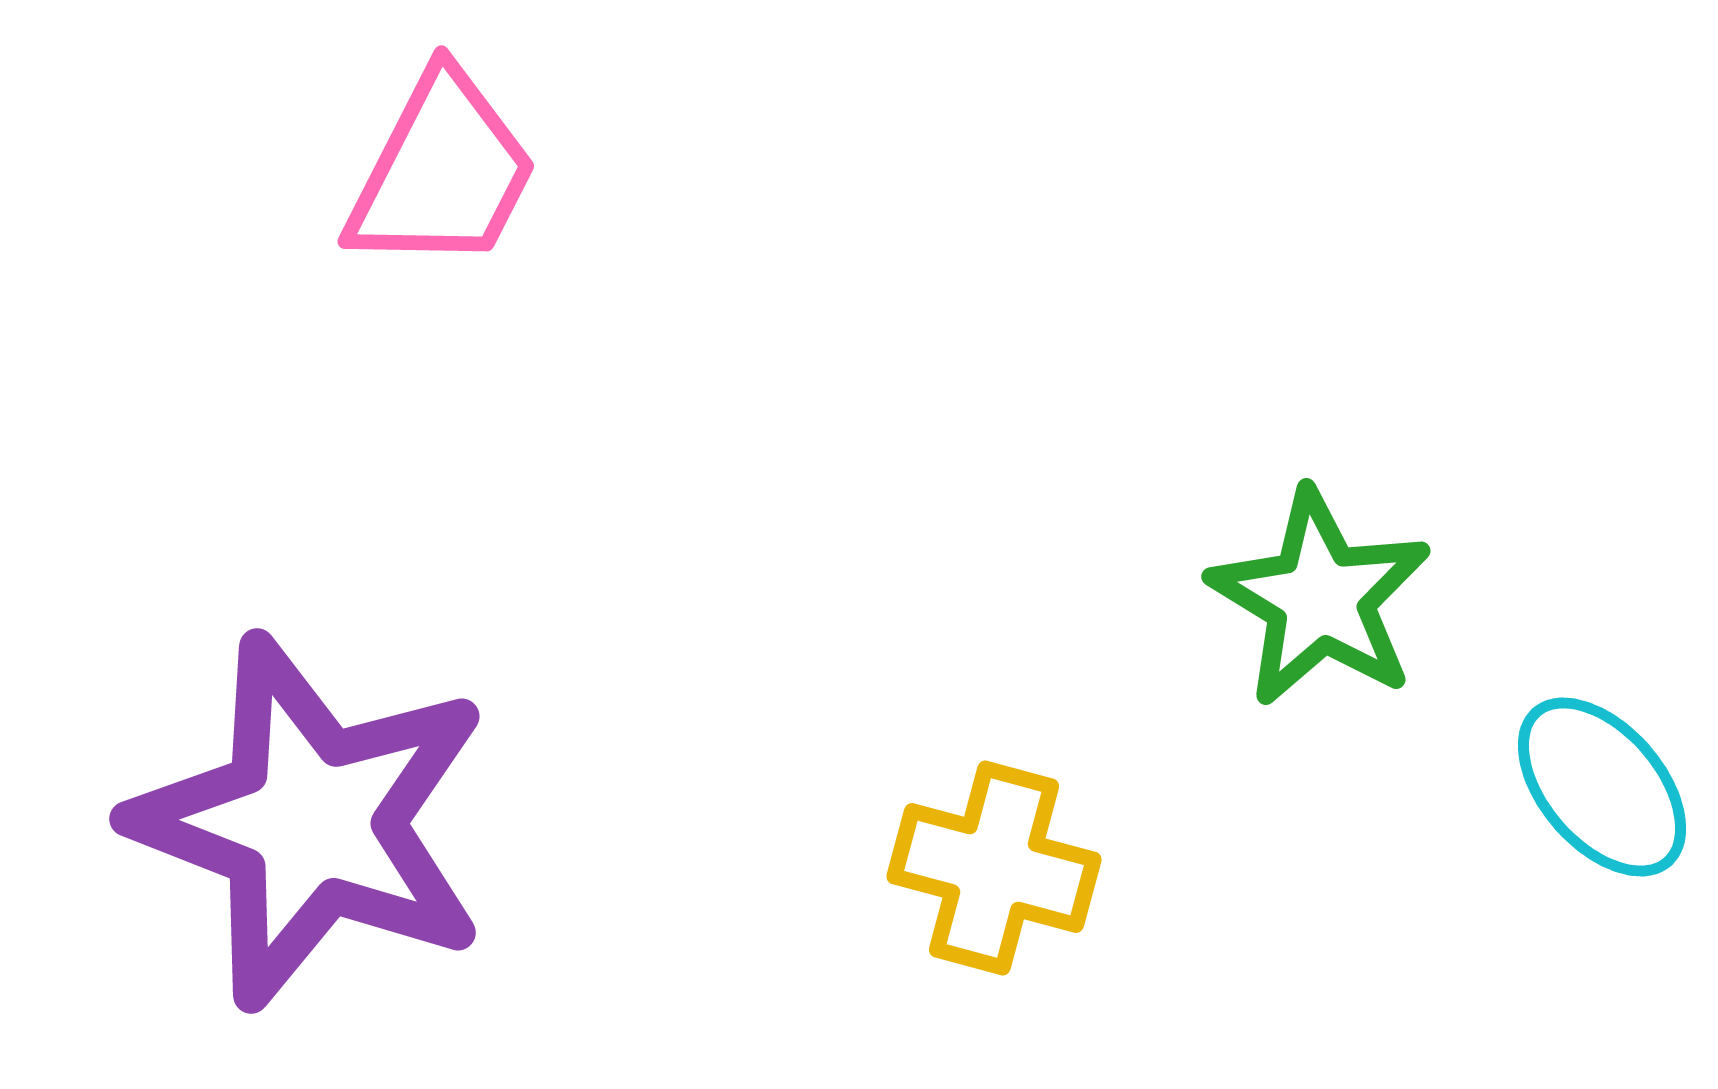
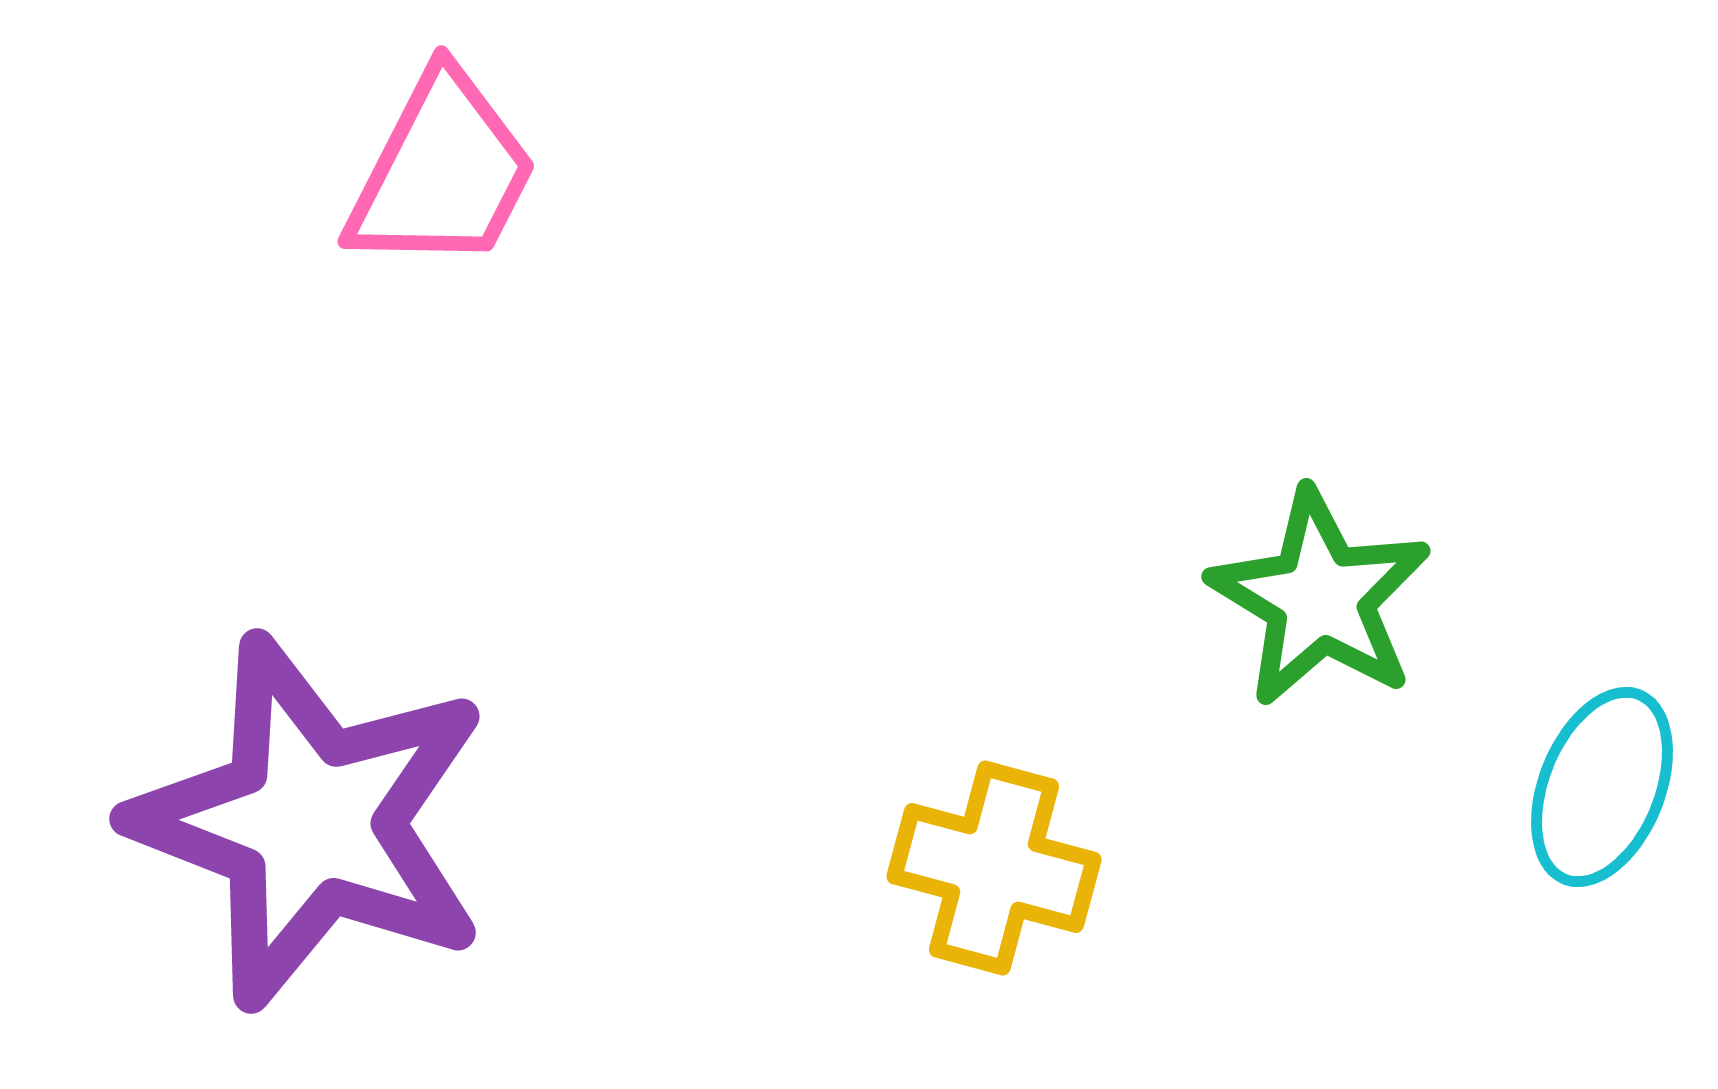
cyan ellipse: rotated 63 degrees clockwise
